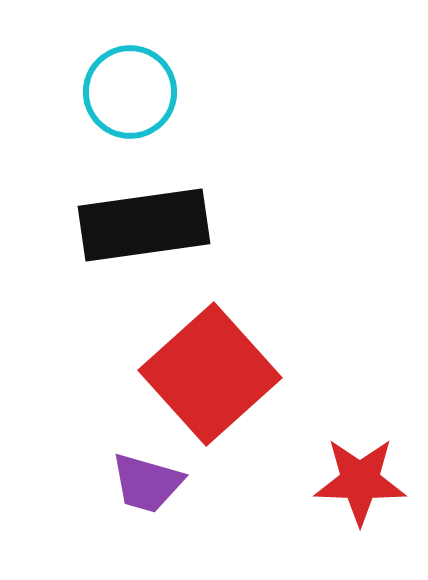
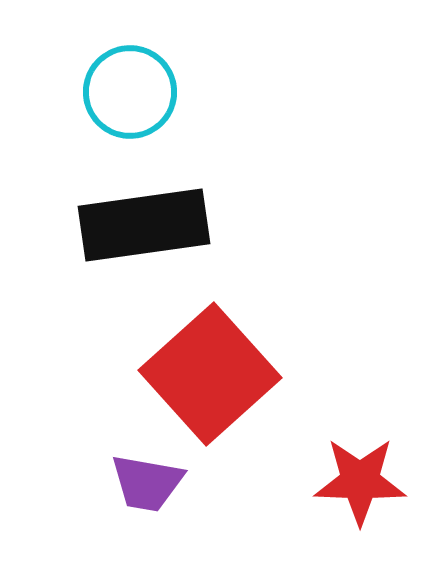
purple trapezoid: rotated 6 degrees counterclockwise
